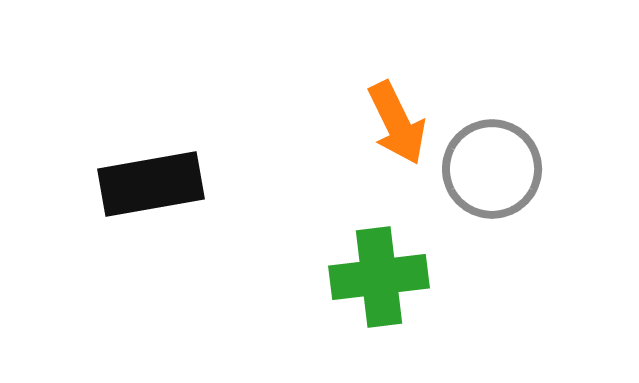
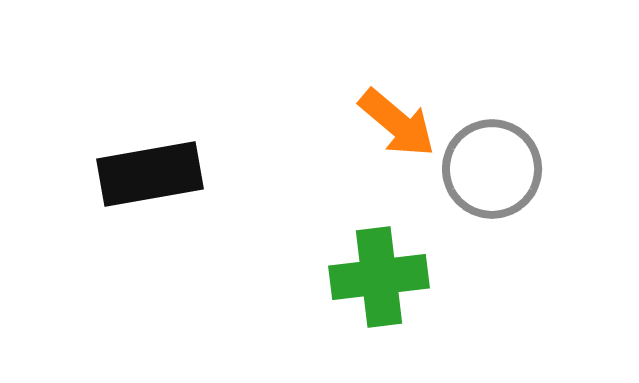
orange arrow: rotated 24 degrees counterclockwise
black rectangle: moved 1 px left, 10 px up
